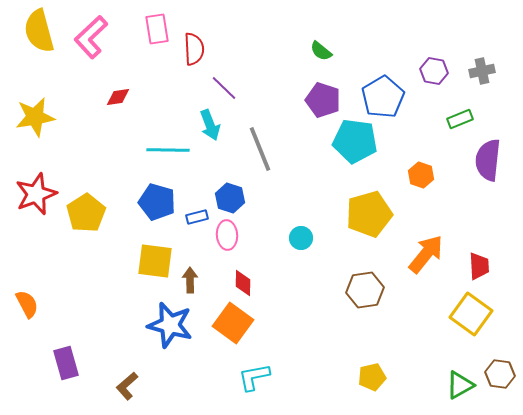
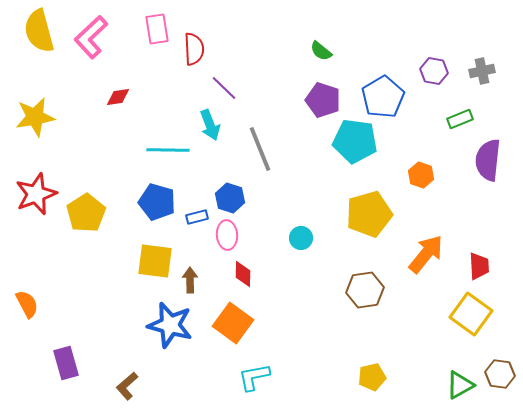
red diamond at (243, 283): moved 9 px up
